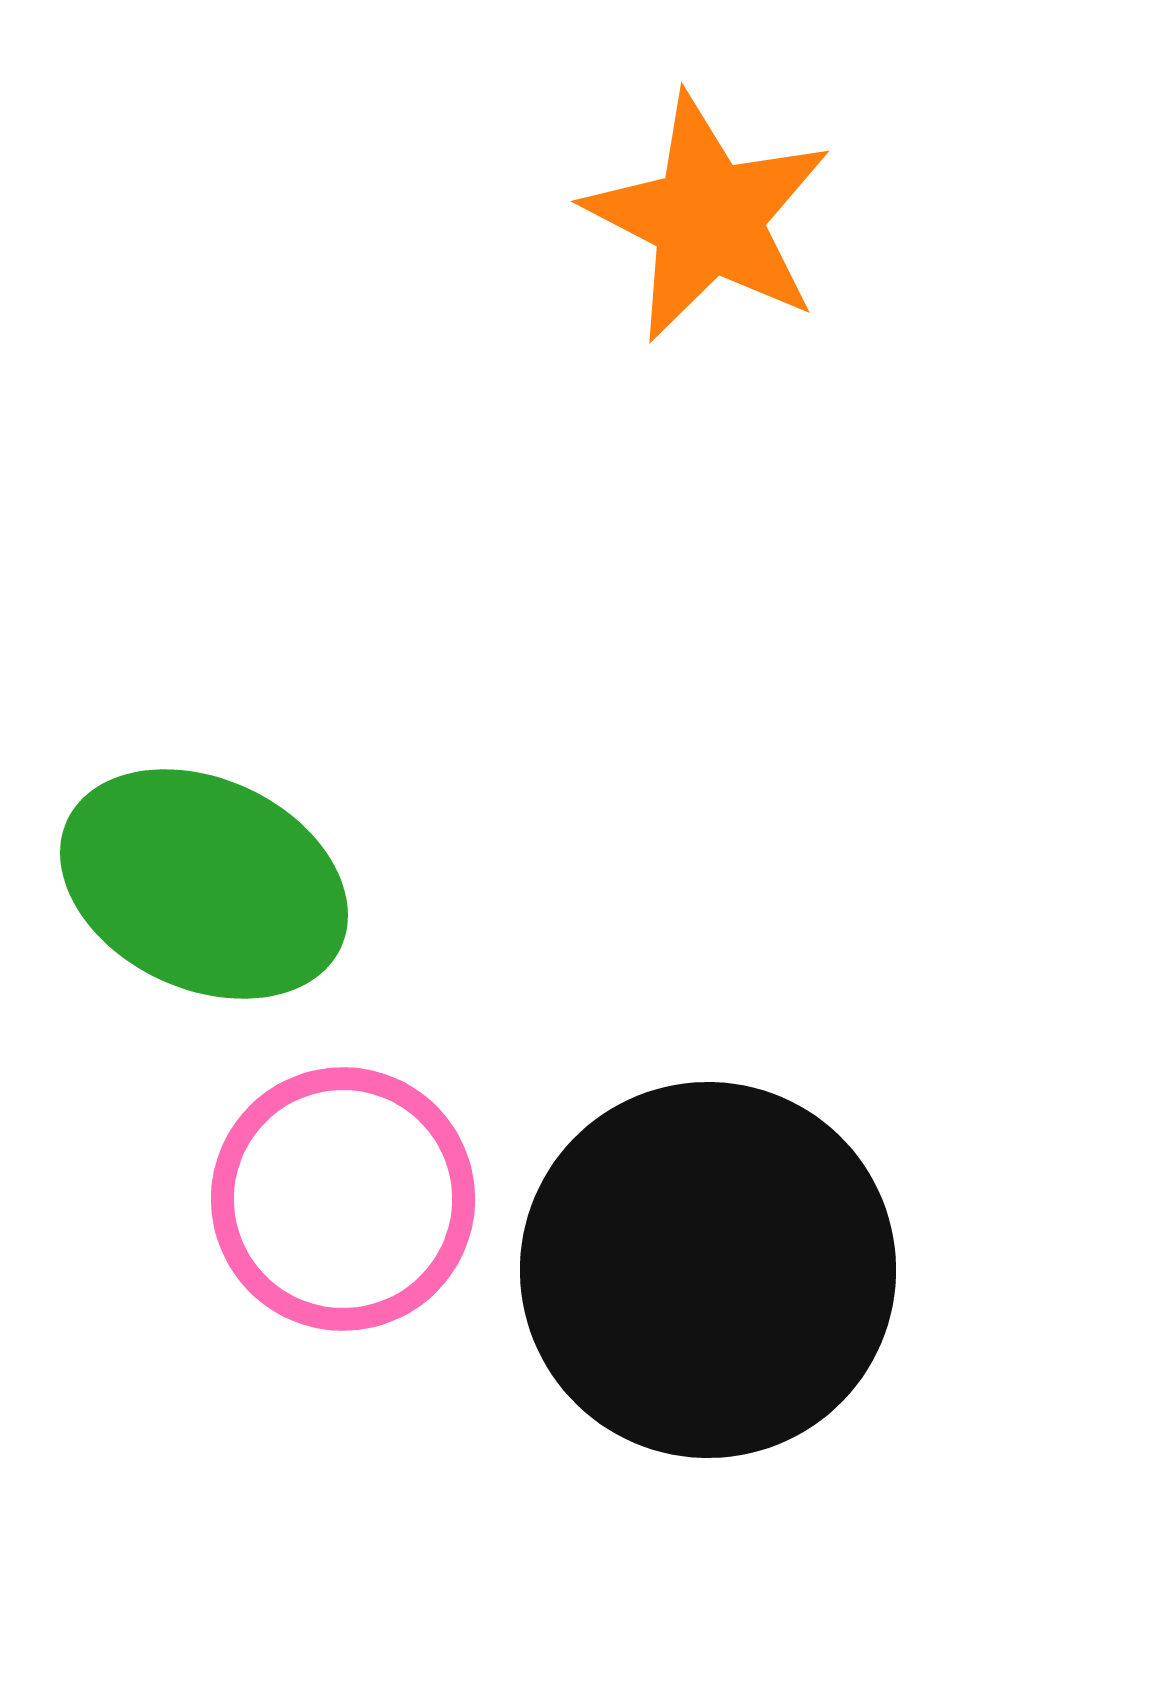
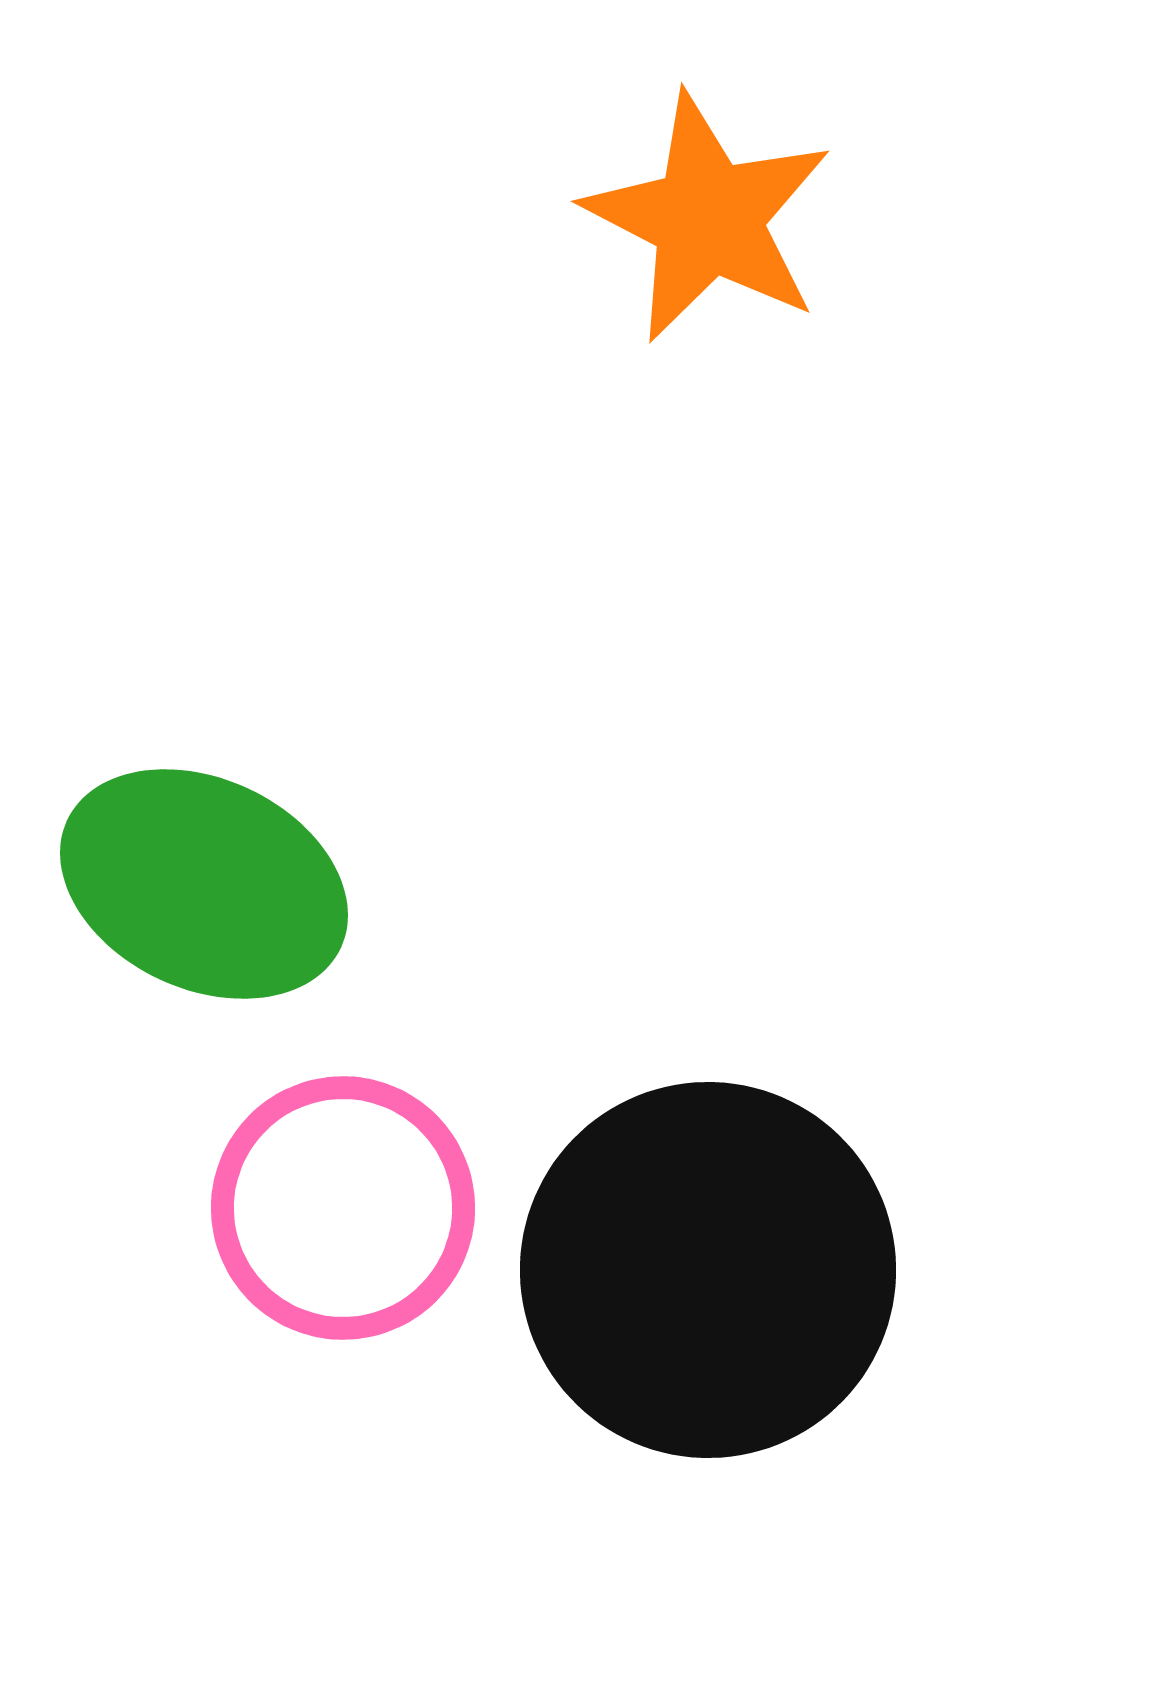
pink circle: moved 9 px down
